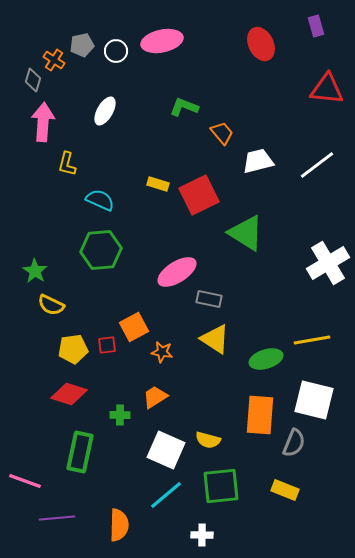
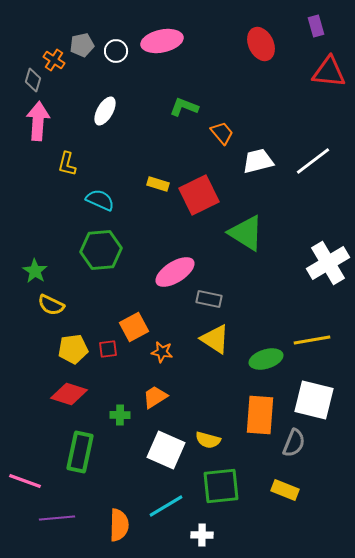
red triangle at (327, 89): moved 2 px right, 17 px up
pink arrow at (43, 122): moved 5 px left, 1 px up
white line at (317, 165): moved 4 px left, 4 px up
pink ellipse at (177, 272): moved 2 px left
red square at (107, 345): moved 1 px right, 4 px down
cyan line at (166, 495): moved 11 px down; rotated 9 degrees clockwise
